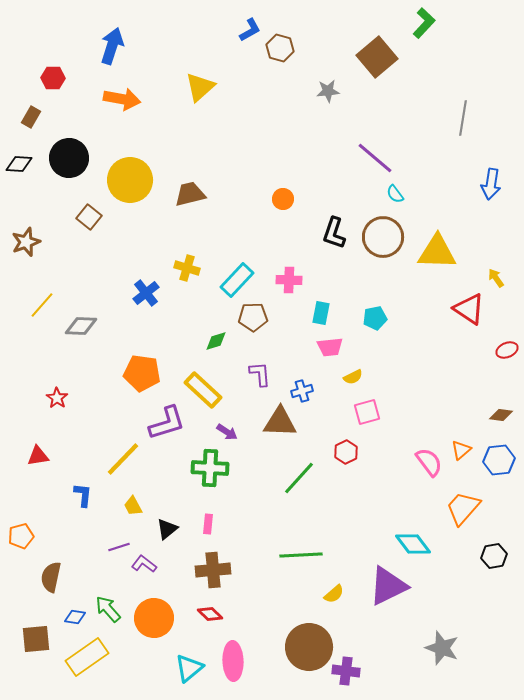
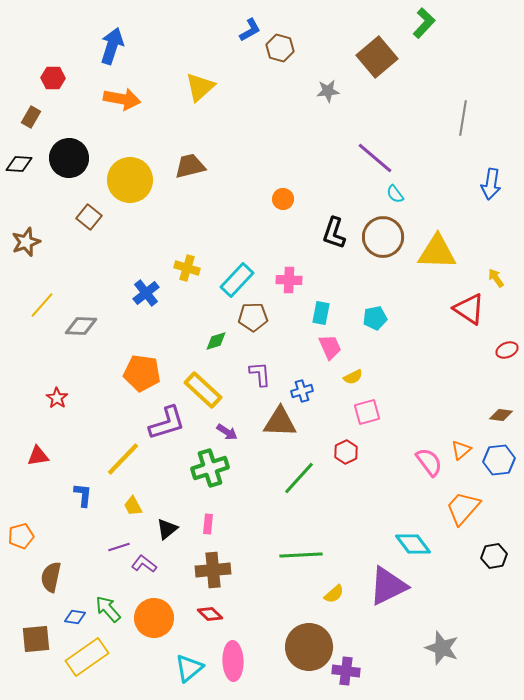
brown trapezoid at (190, 194): moved 28 px up
pink trapezoid at (330, 347): rotated 108 degrees counterclockwise
green cross at (210, 468): rotated 21 degrees counterclockwise
